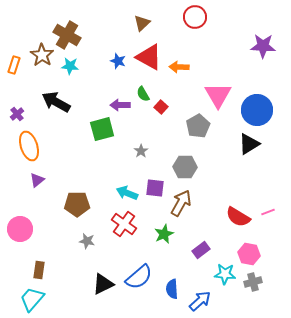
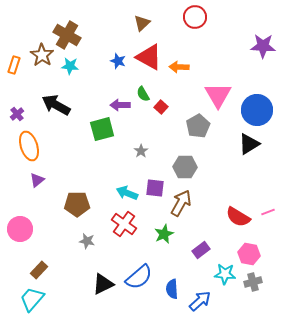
black arrow at (56, 102): moved 3 px down
brown rectangle at (39, 270): rotated 36 degrees clockwise
